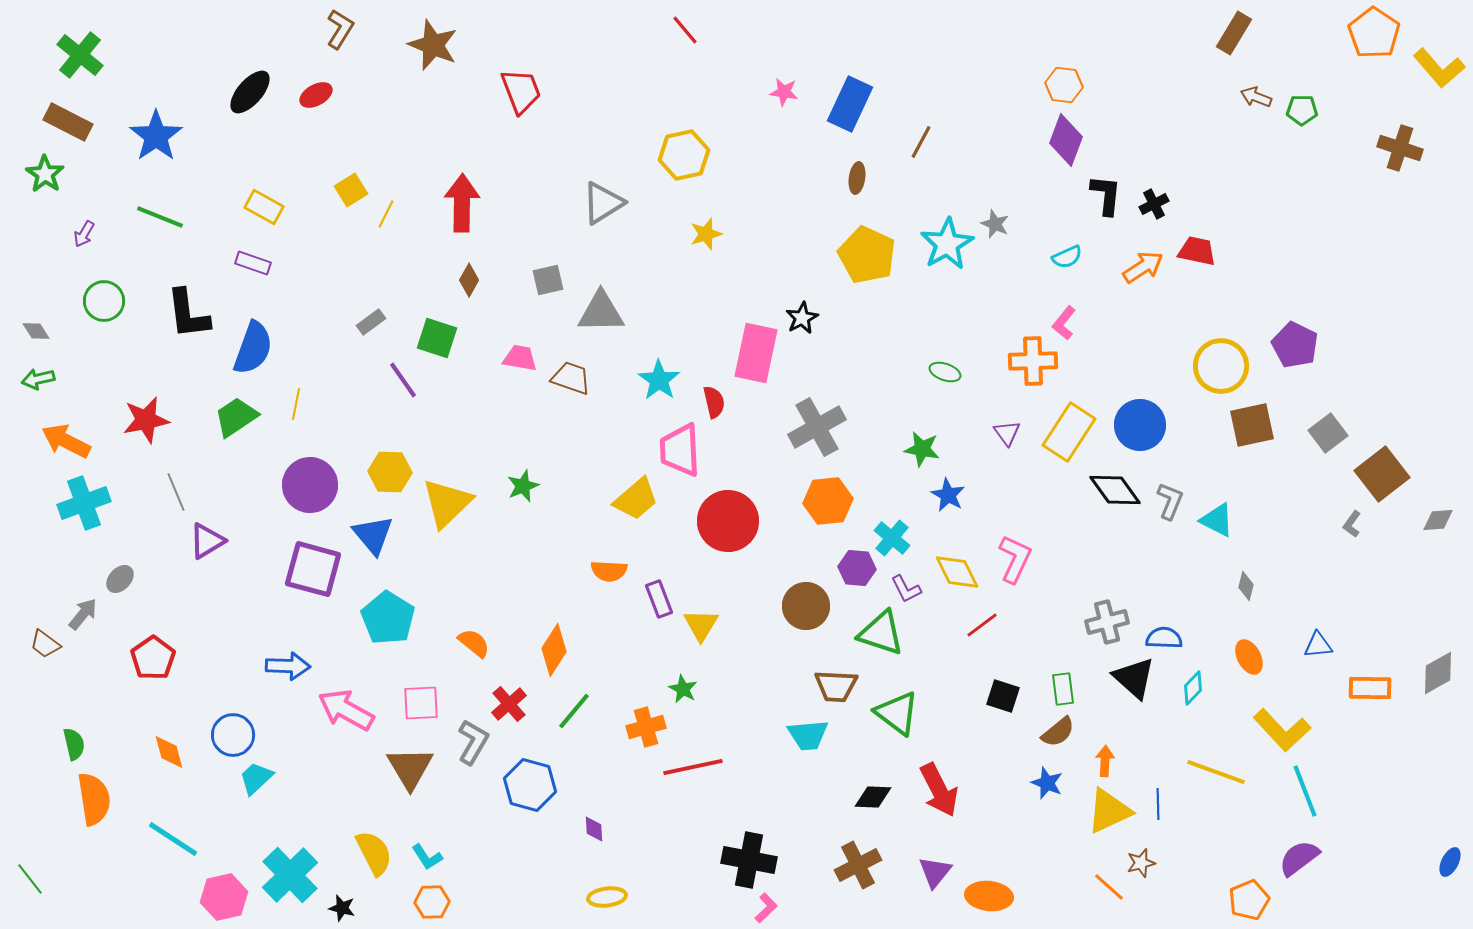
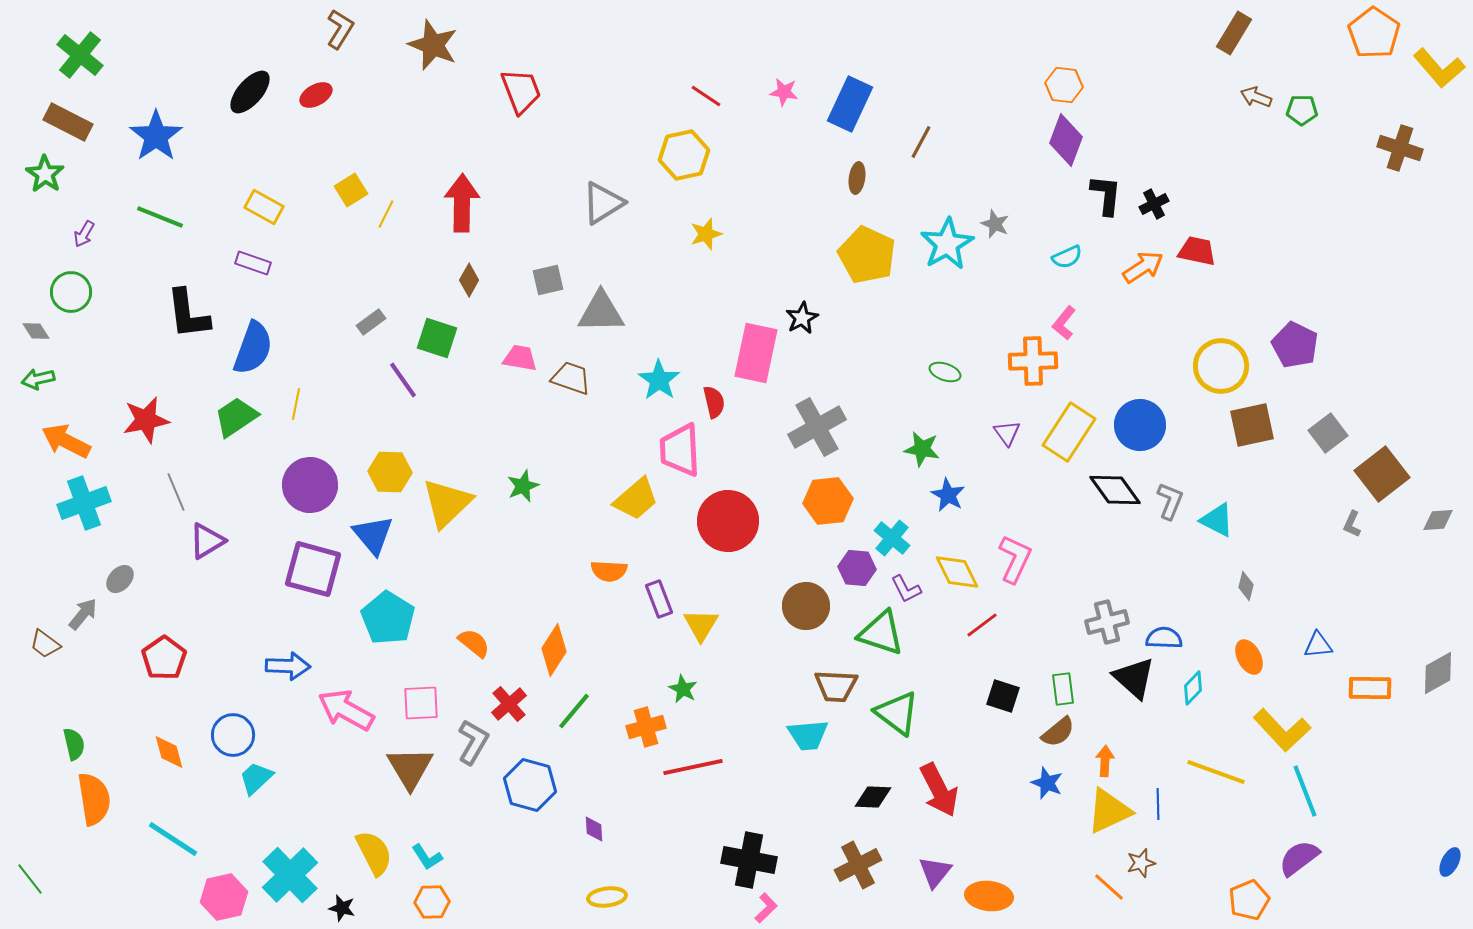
red line at (685, 30): moved 21 px right, 66 px down; rotated 16 degrees counterclockwise
green circle at (104, 301): moved 33 px left, 9 px up
gray L-shape at (1352, 524): rotated 12 degrees counterclockwise
red pentagon at (153, 658): moved 11 px right
